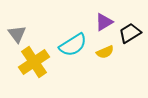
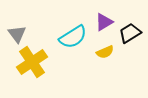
cyan semicircle: moved 8 px up
yellow cross: moved 2 px left
